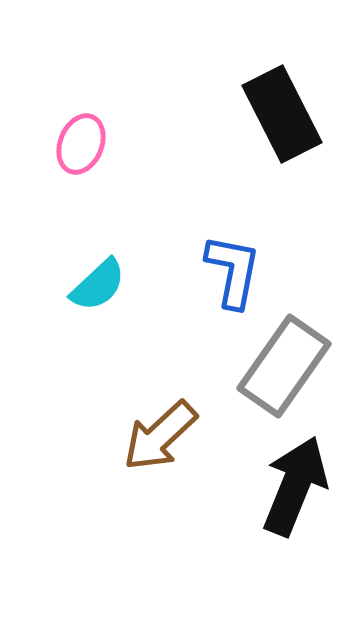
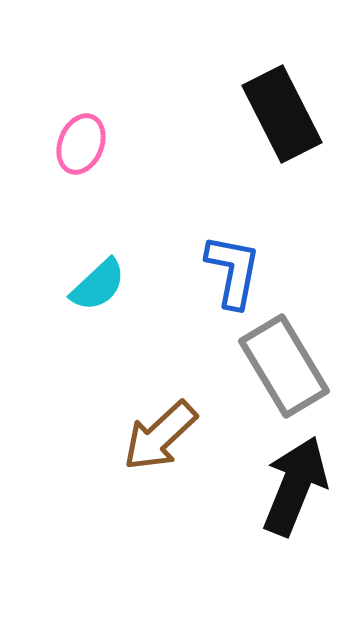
gray rectangle: rotated 66 degrees counterclockwise
